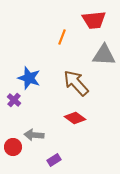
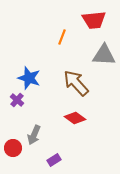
purple cross: moved 3 px right
gray arrow: rotated 72 degrees counterclockwise
red circle: moved 1 px down
